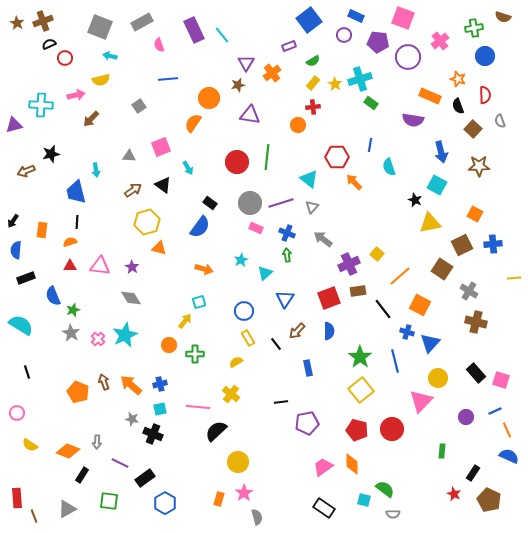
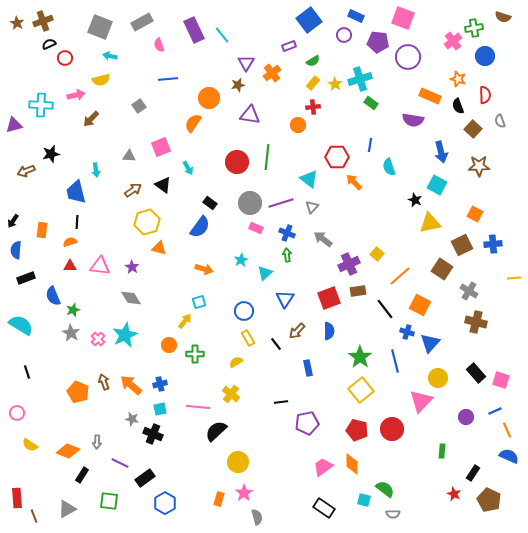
pink cross at (440, 41): moved 13 px right
black line at (383, 309): moved 2 px right
